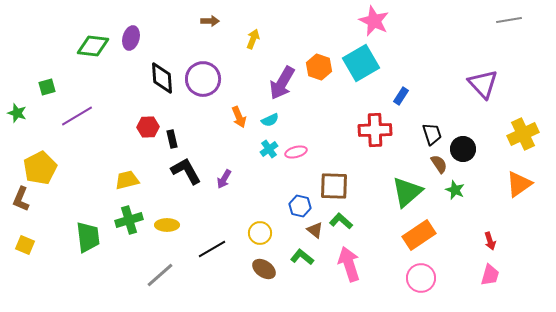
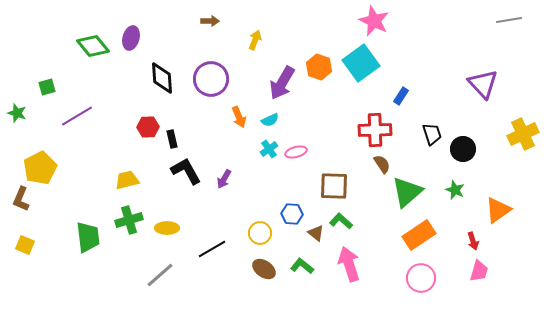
yellow arrow at (253, 39): moved 2 px right, 1 px down
green diamond at (93, 46): rotated 44 degrees clockwise
cyan square at (361, 63): rotated 6 degrees counterclockwise
purple circle at (203, 79): moved 8 px right
brown semicircle at (439, 164): moved 57 px left
orange triangle at (519, 184): moved 21 px left, 26 px down
blue hexagon at (300, 206): moved 8 px left, 8 px down; rotated 10 degrees counterclockwise
yellow ellipse at (167, 225): moved 3 px down
brown triangle at (315, 230): moved 1 px right, 3 px down
red arrow at (490, 241): moved 17 px left
green L-shape at (302, 257): moved 9 px down
pink trapezoid at (490, 275): moved 11 px left, 4 px up
